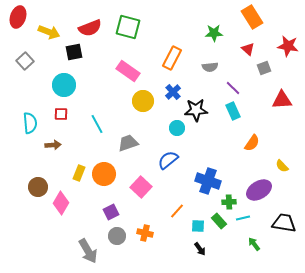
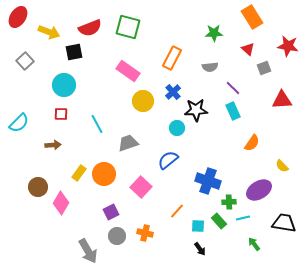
red ellipse at (18, 17): rotated 15 degrees clockwise
cyan semicircle at (30, 123): moved 11 px left; rotated 50 degrees clockwise
yellow rectangle at (79, 173): rotated 14 degrees clockwise
